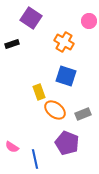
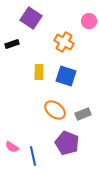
yellow rectangle: moved 20 px up; rotated 21 degrees clockwise
blue line: moved 2 px left, 3 px up
